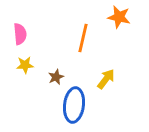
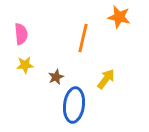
pink semicircle: moved 1 px right
